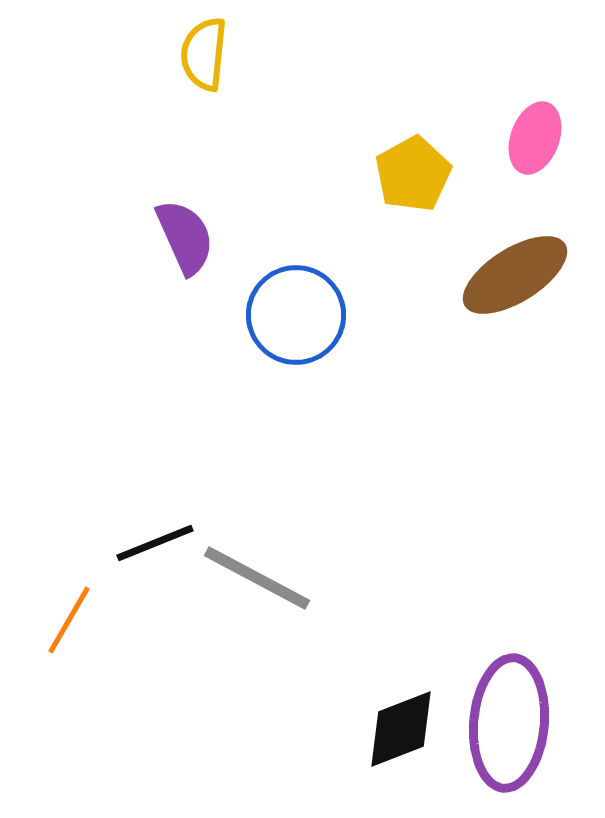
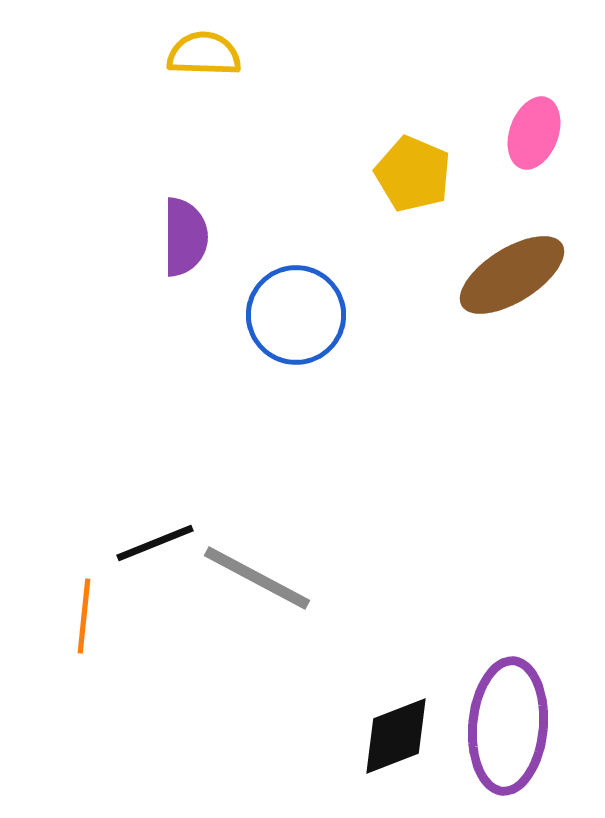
yellow semicircle: rotated 86 degrees clockwise
pink ellipse: moved 1 px left, 5 px up
yellow pentagon: rotated 20 degrees counterclockwise
purple semicircle: rotated 24 degrees clockwise
brown ellipse: moved 3 px left
orange line: moved 15 px right, 4 px up; rotated 24 degrees counterclockwise
purple ellipse: moved 1 px left, 3 px down
black diamond: moved 5 px left, 7 px down
